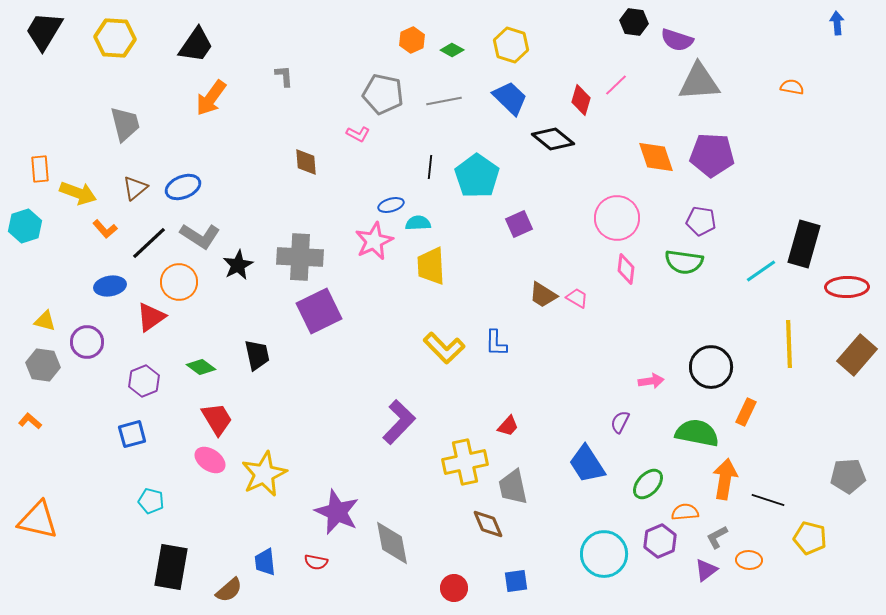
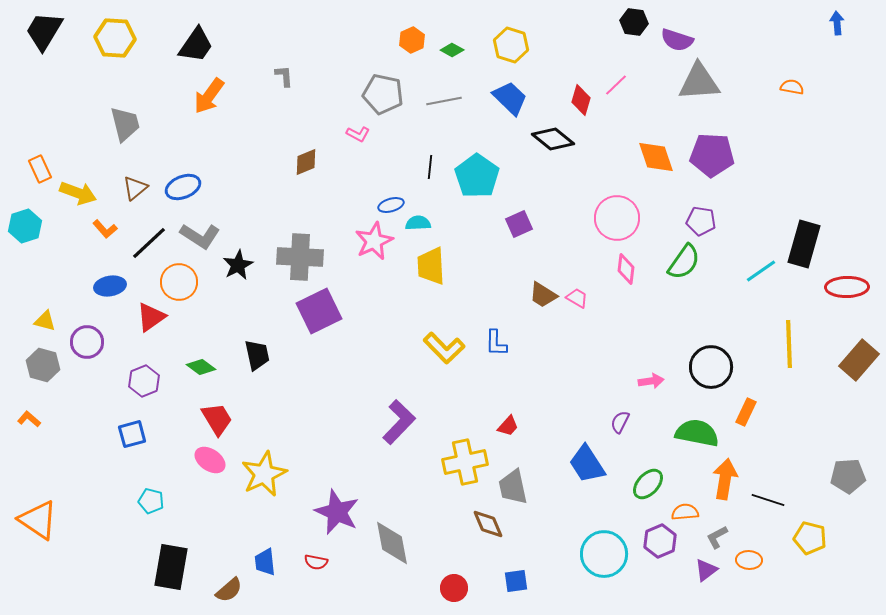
orange arrow at (211, 98): moved 2 px left, 2 px up
brown diamond at (306, 162): rotated 72 degrees clockwise
orange rectangle at (40, 169): rotated 20 degrees counterclockwise
green semicircle at (684, 262): rotated 63 degrees counterclockwise
brown rectangle at (857, 355): moved 2 px right, 5 px down
gray hexagon at (43, 365): rotated 8 degrees clockwise
orange L-shape at (30, 421): moved 1 px left, 2 px up
orange triangle at (38, 520): rotated 21 degrees clockwise
